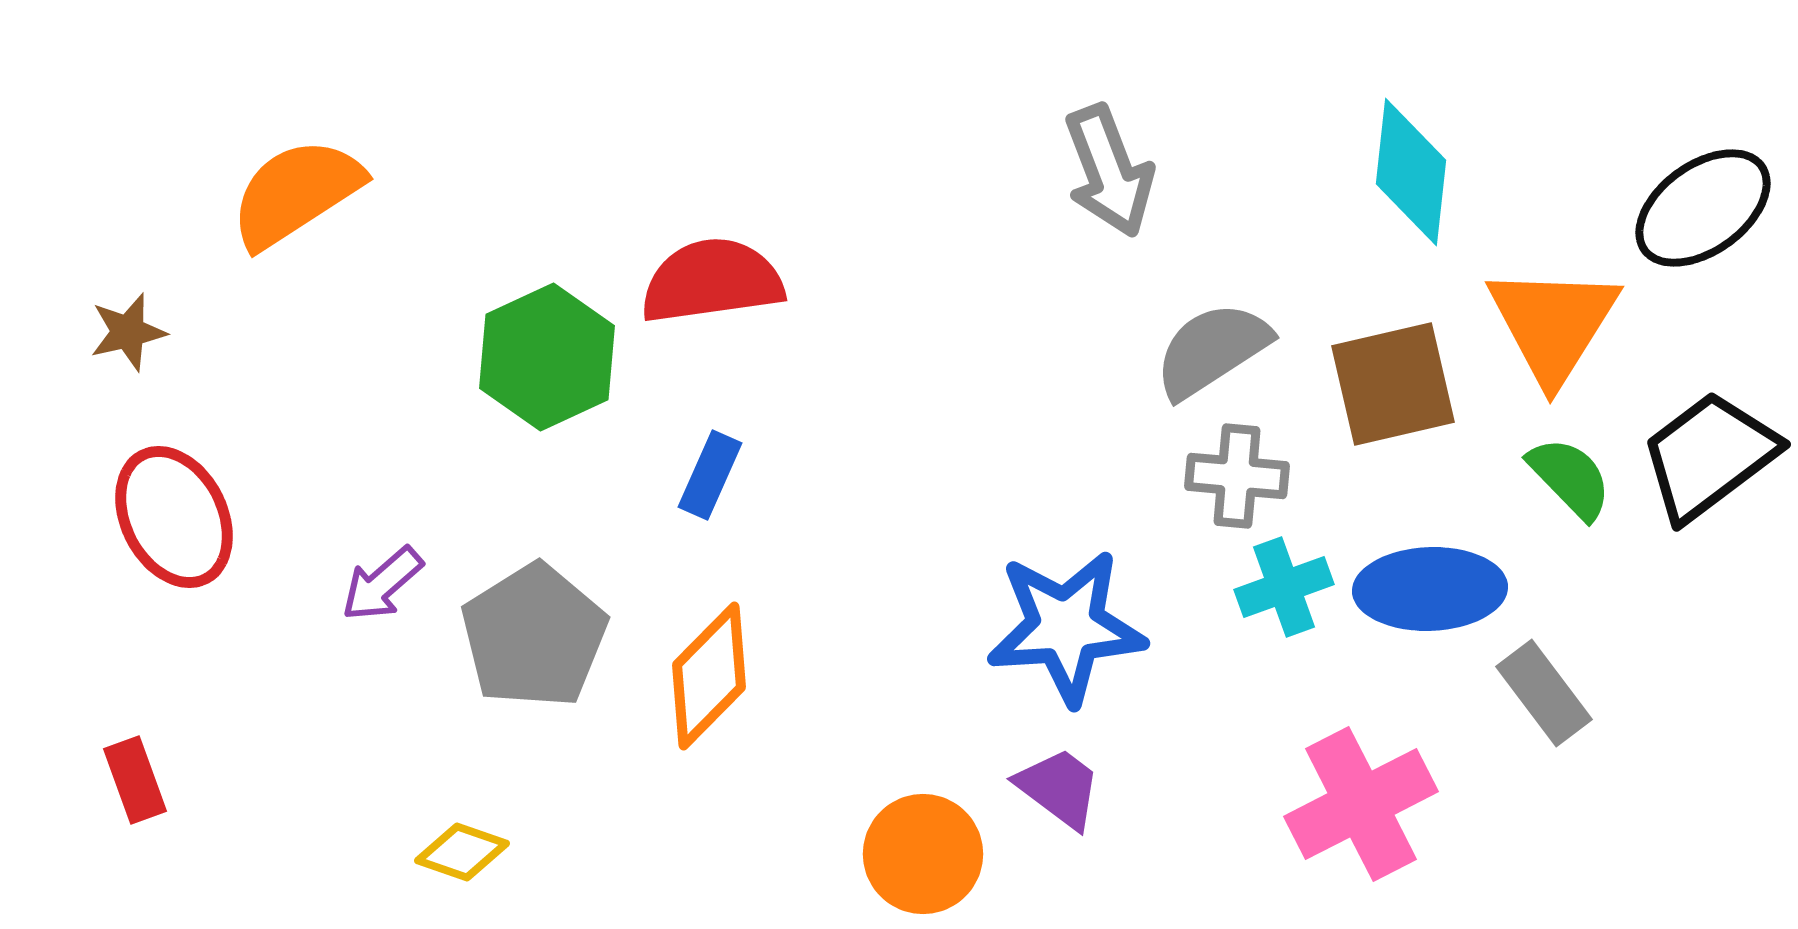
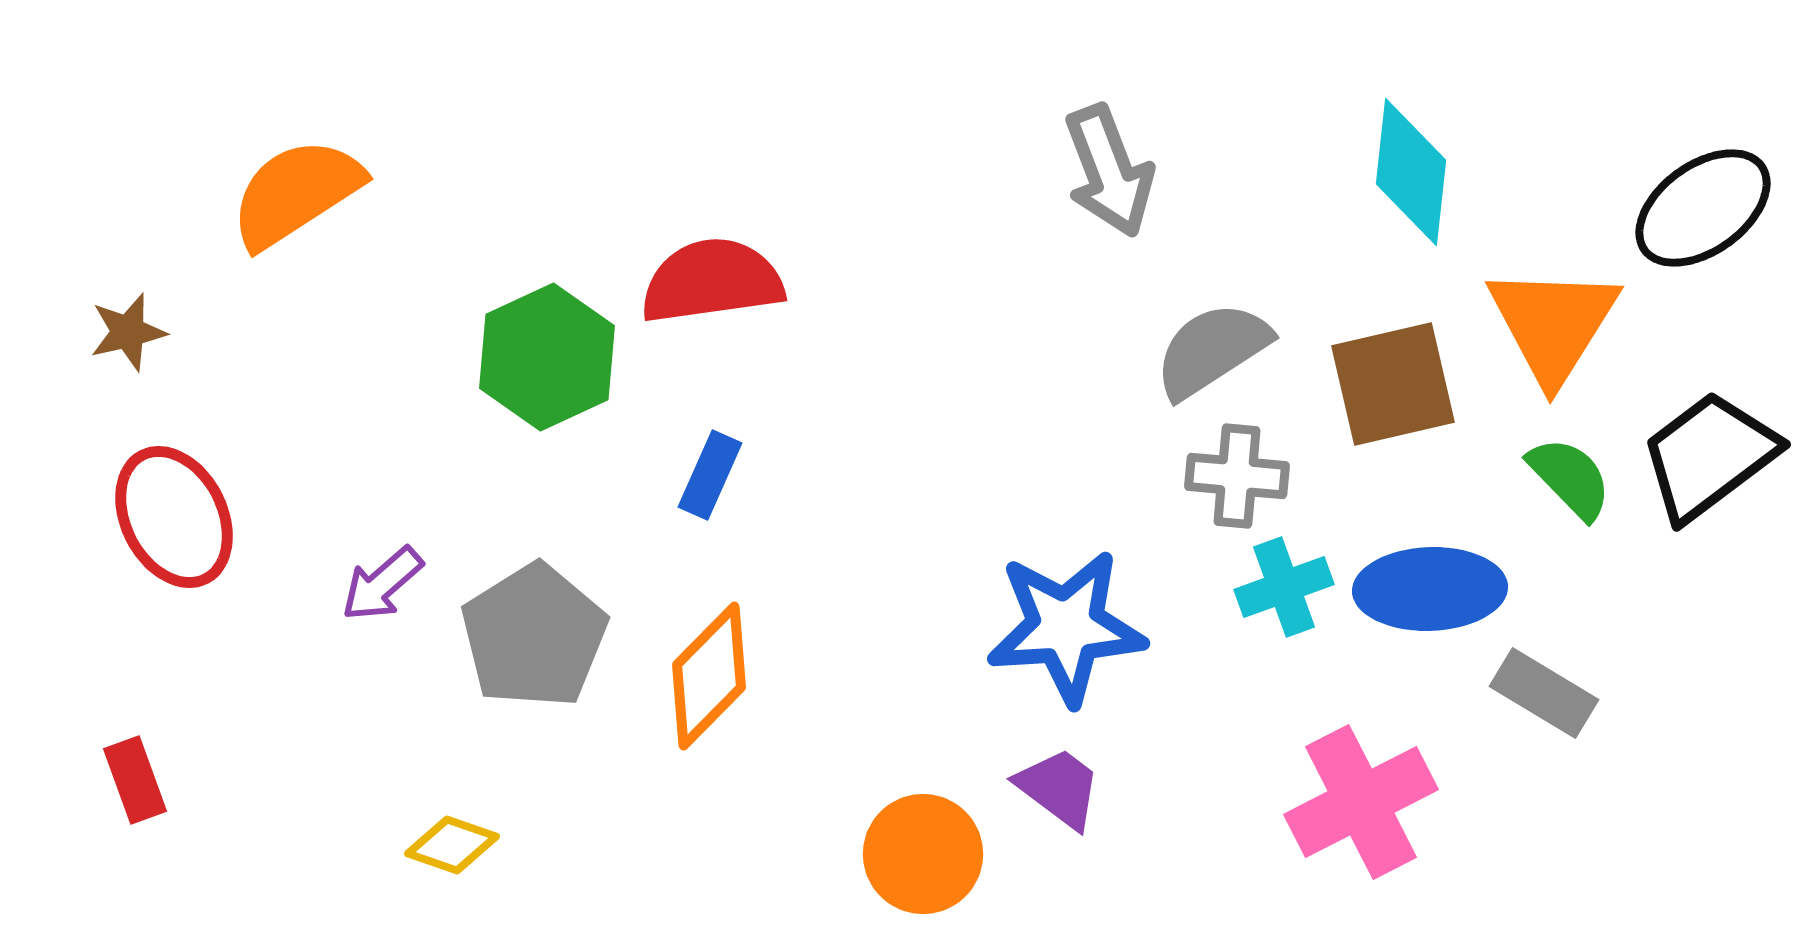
gray rectangle: rotated 22 degrees counterclockwise
pink cross: moved 2 px up
yellow diamond: moved 10 px left, 7 px up
